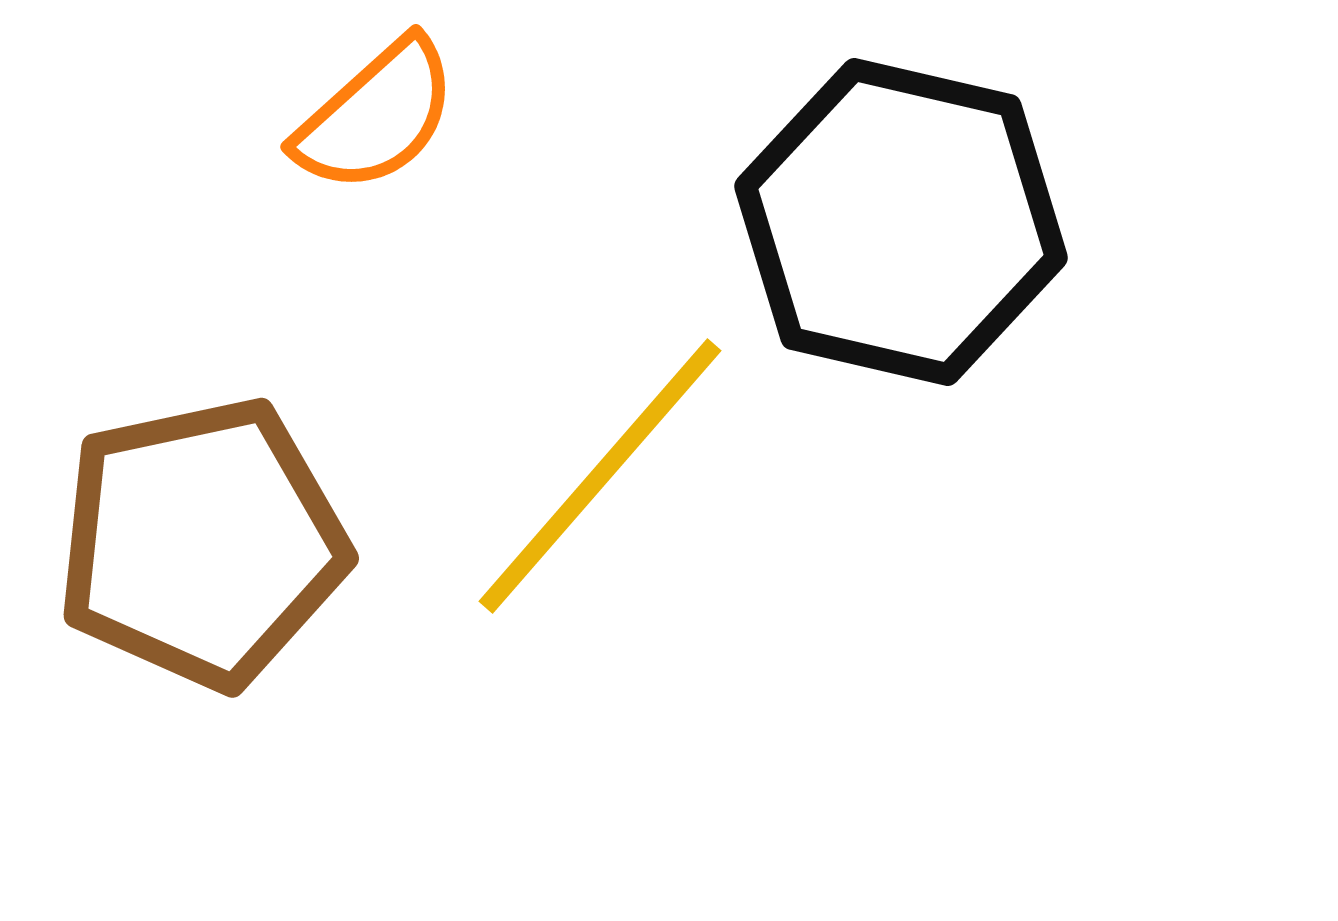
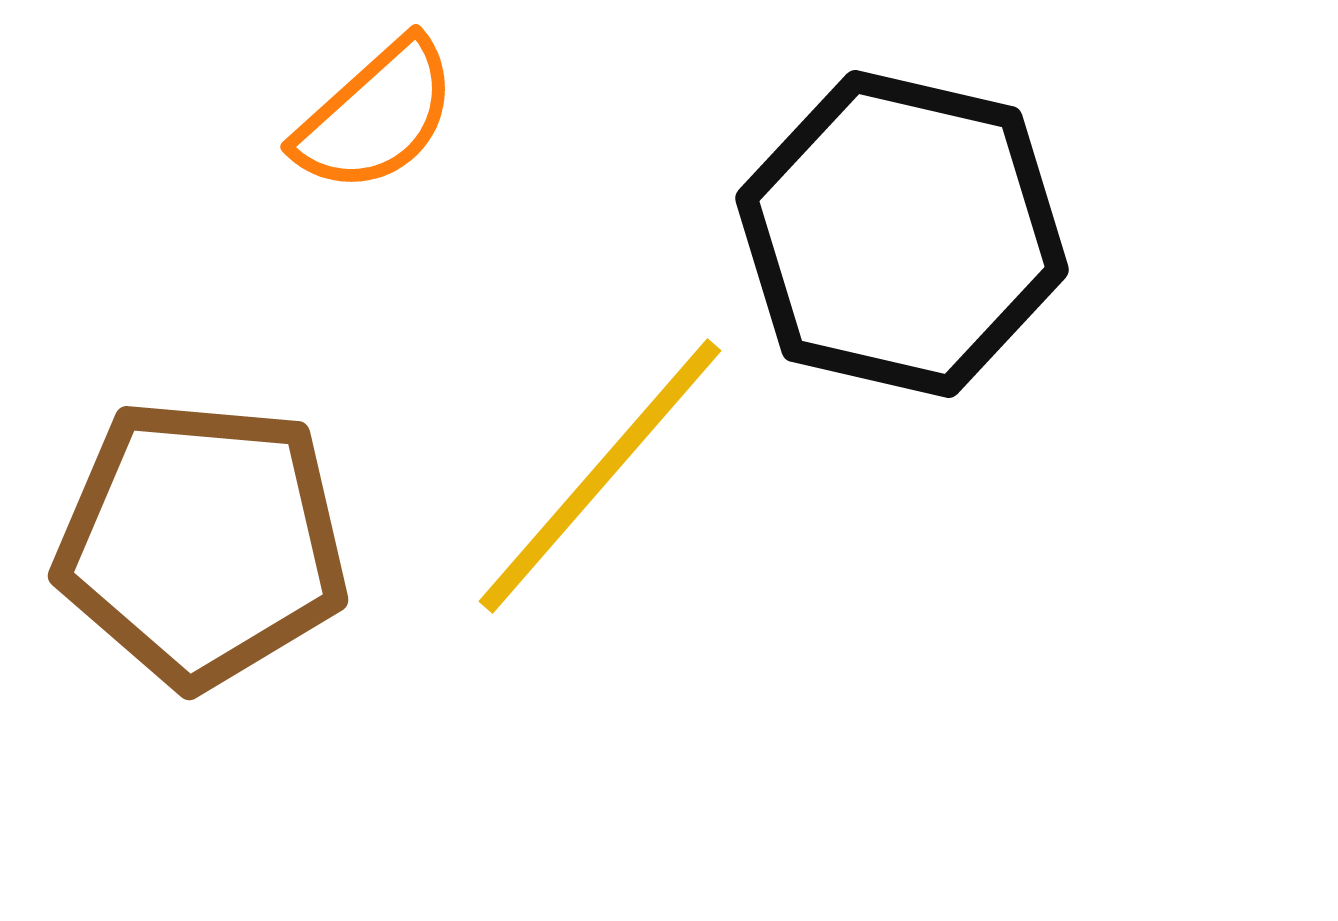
black hexagon: moved 1 px right, 12 px down
brown pentagon: rotated 17 degrees clockwise
